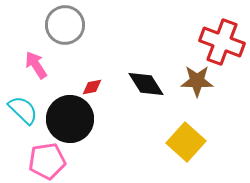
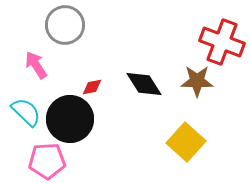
black diamond: moved 2 px left
cyan semicircle: moved 3 px right, 2 px down
pink pentagon: rotated 6 degrees clockwise
